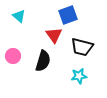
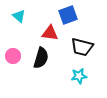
red triangle: moved 4 px left, 2 px up; rotated 48 degrees counterclockwise
black semicircle: moved 2 px left, 3 px up
